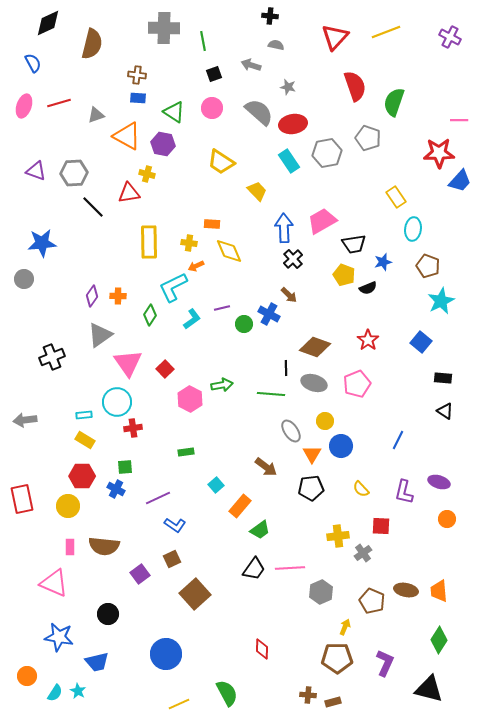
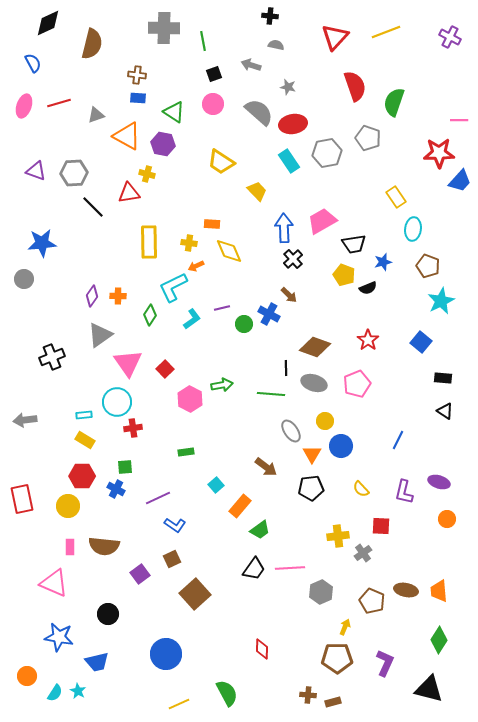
pink circle at (212, 108): moved 1 px right, 4 px up
